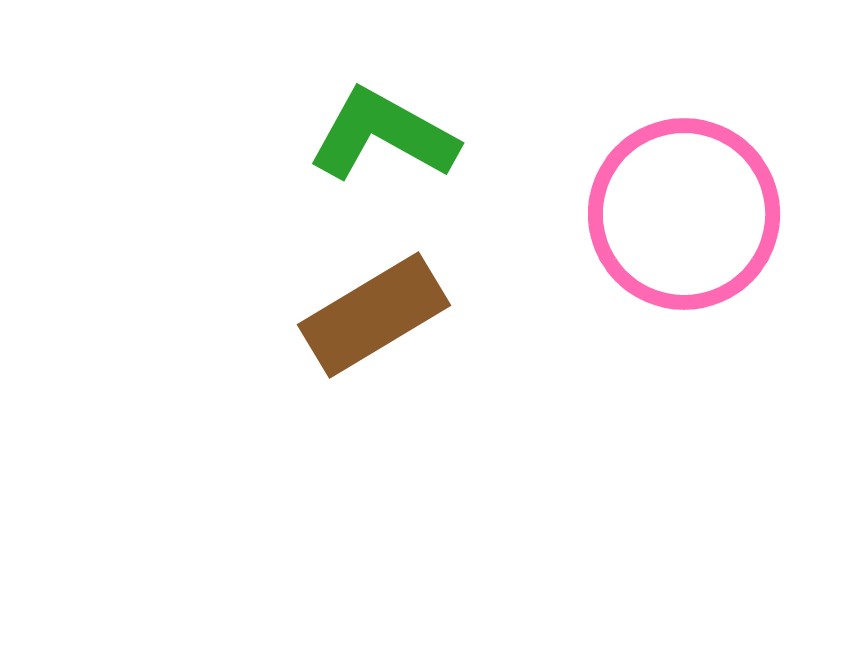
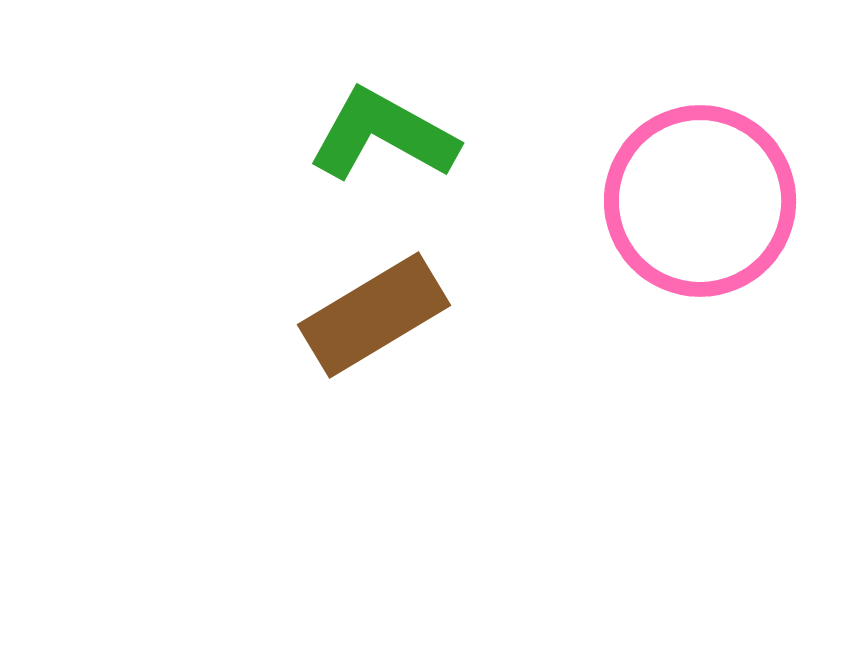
pink circle: moved 16 px right, 13 px up
